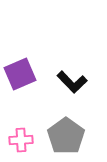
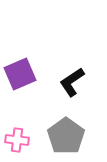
black L-shape: rotated 100 degrees clockwise
pink cross: moved 4 px left; rotated 10 degrees clockwise
